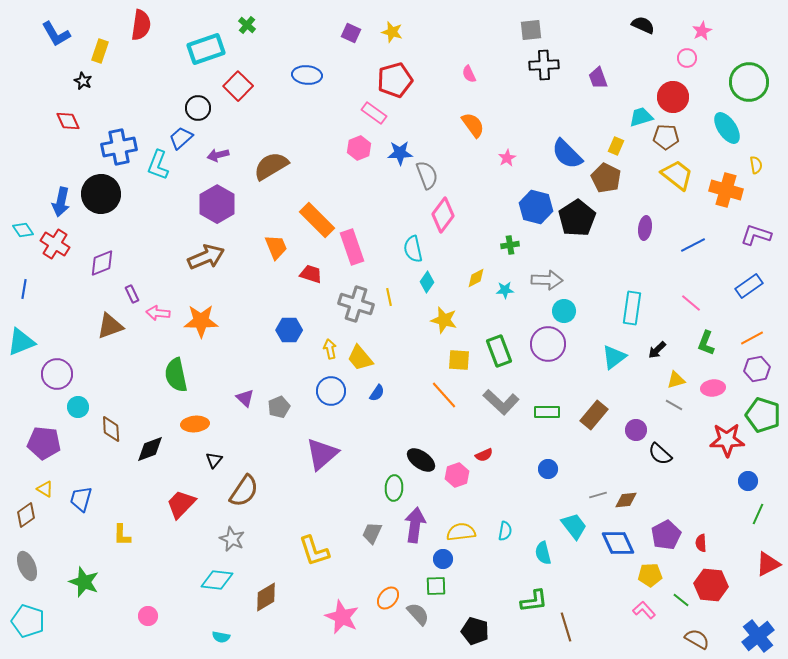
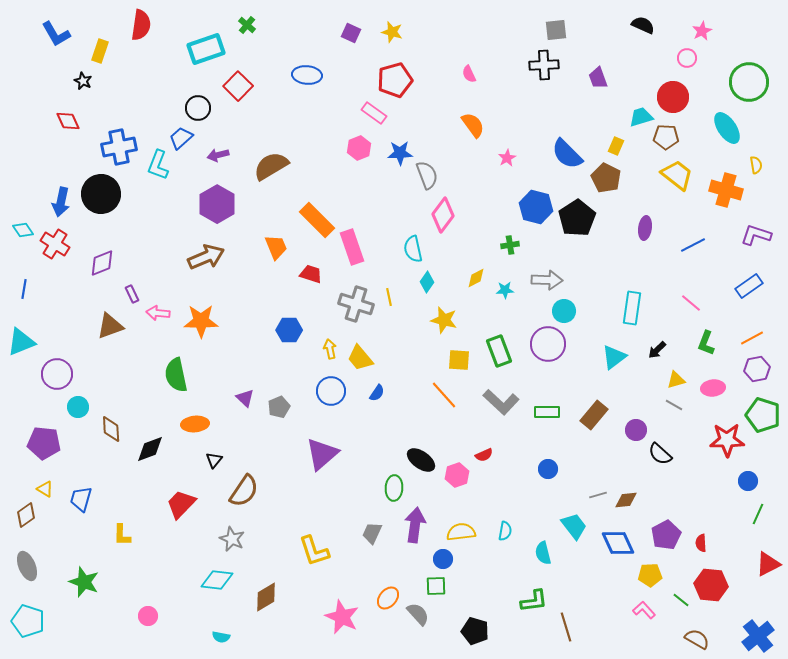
gray square at (531, 30): moved 25 px right
